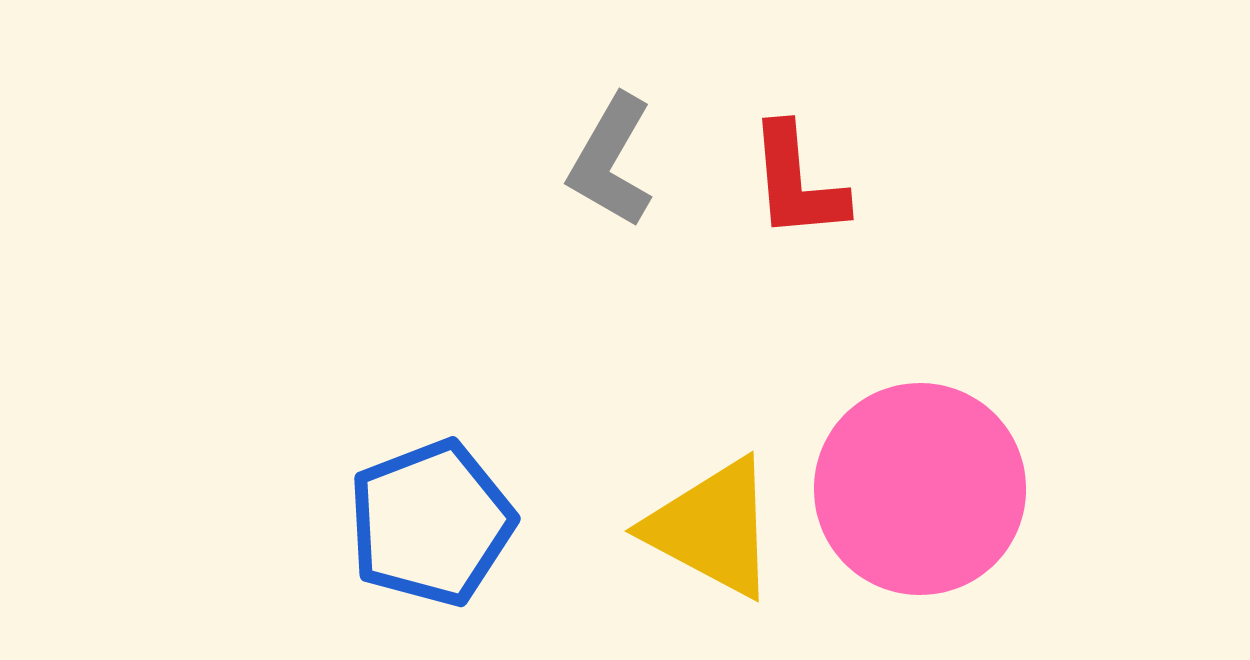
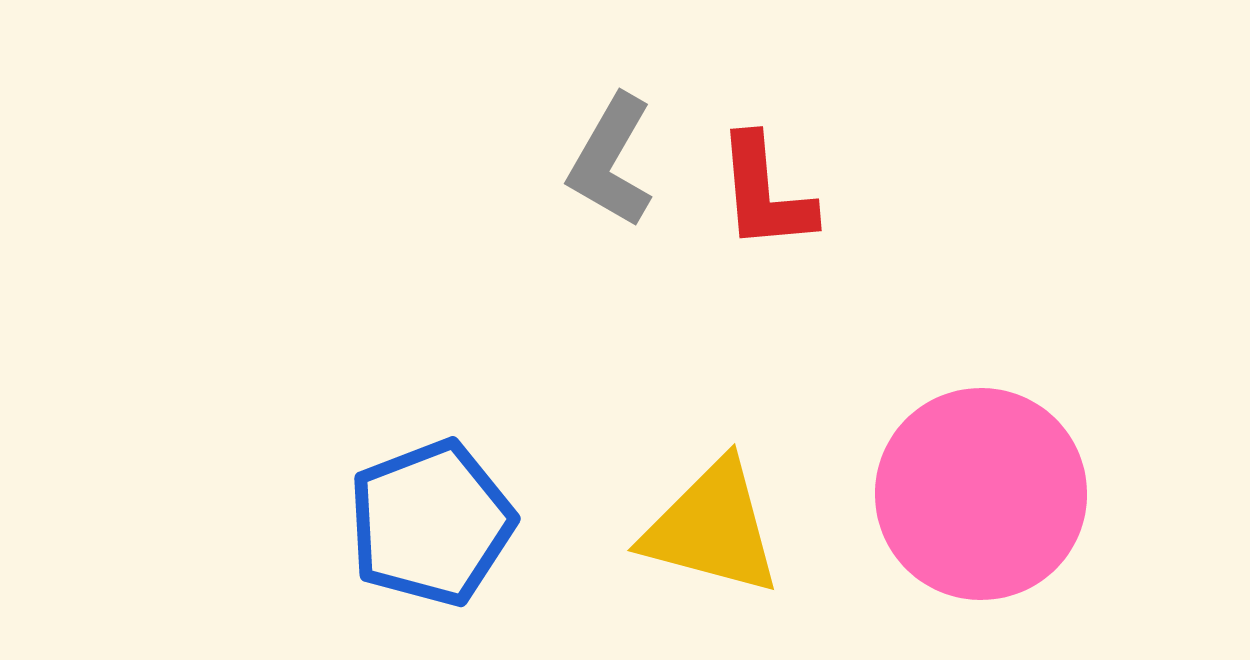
red L-shape: moved 32 px left, 11 px down
pink circle: moved 61 px right, 5 px down
yellow triangle: rotated 13 degrees counterclockwise
